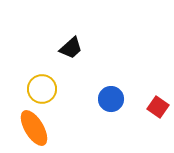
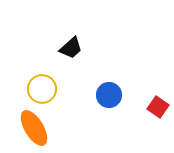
blue circle: moved 2 px left, 4 px up
